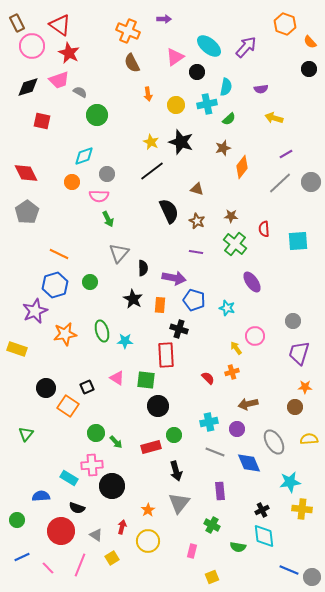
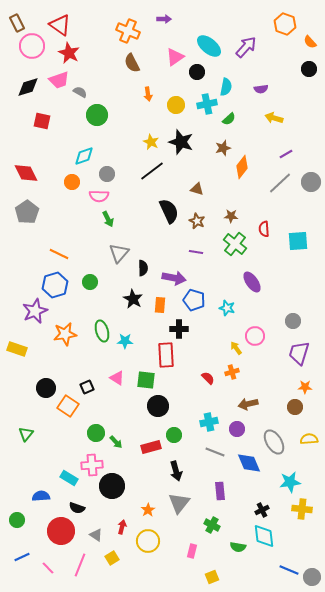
black cross at (179, 329): rotated 18 degrees counterclockwise
